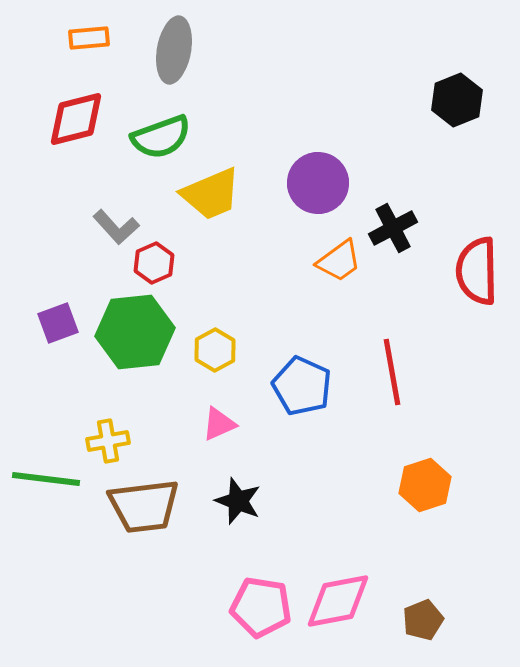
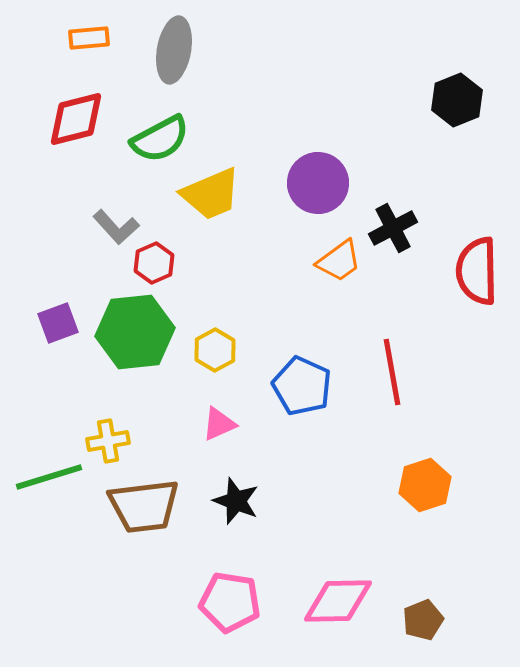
green semicircle: moved 1 px left, 2 px down; rotated 8 degrees counterclockwise
green line: moved 3 px right, 2 px up; rotated 24 degrees counterclockwise
black star: moved 2 px left
pink diamond: rotated 10 degrees clockwise
pink pentagon: moved 31 px left, 5 px up
